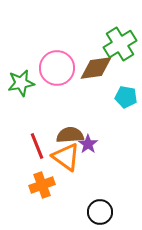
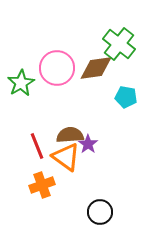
green cross: moved 1 px left; rotated 20 degrees counterclockwise
green star: rotated 20 degrees counterclockwise
